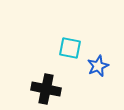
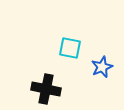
blue star: moved 4 px right, 1 px down
